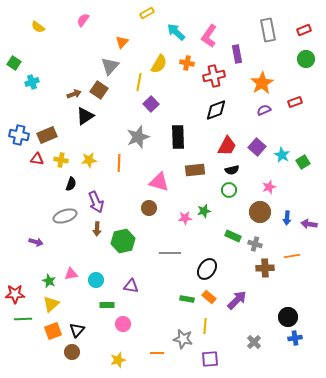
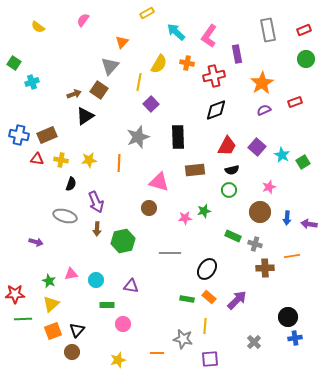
gray ellipse at (65, 216): rotated 35 degrees clockwise
